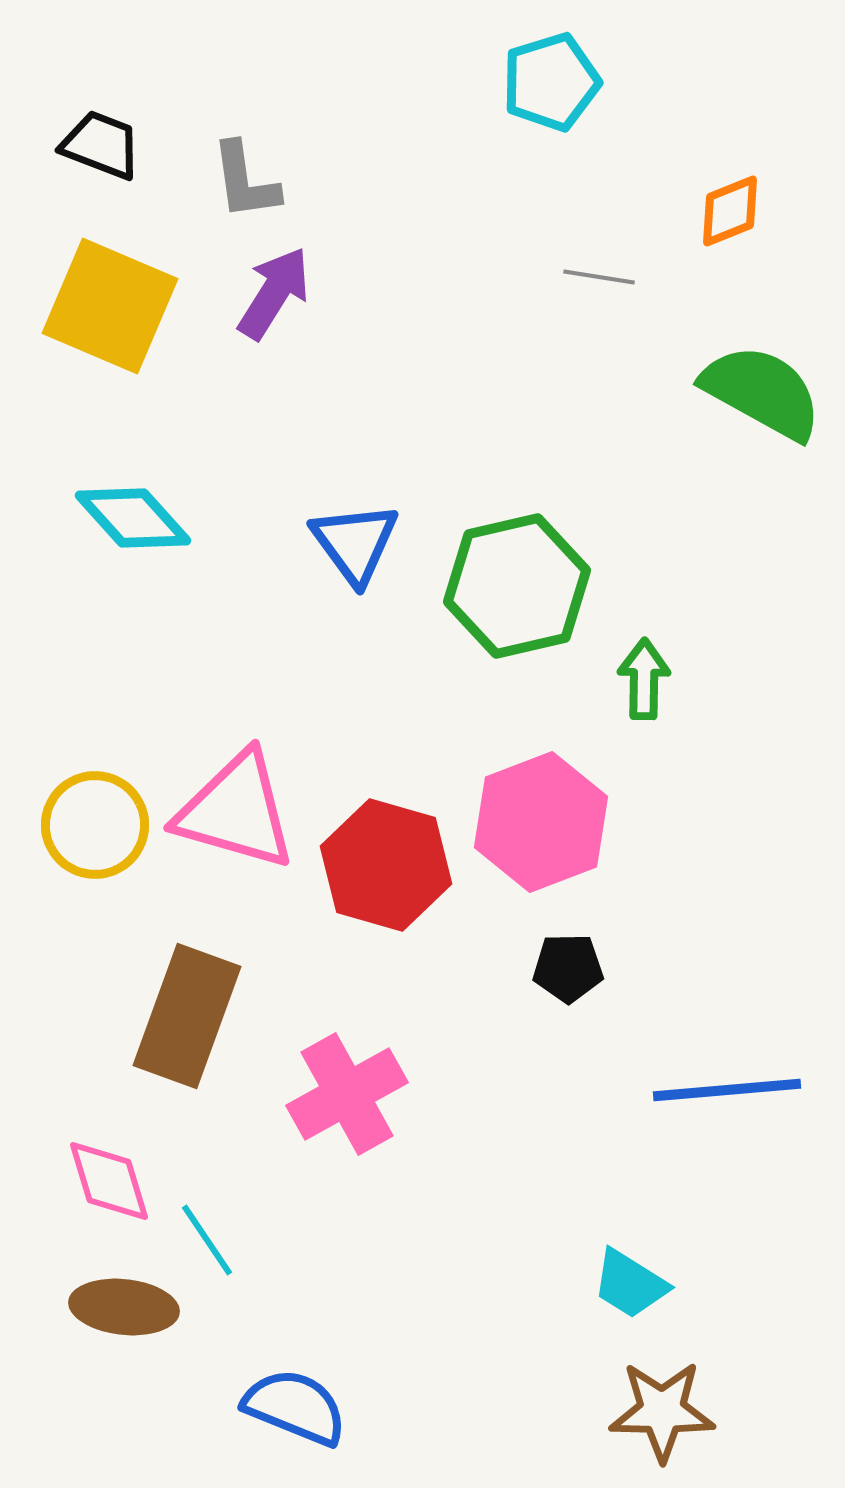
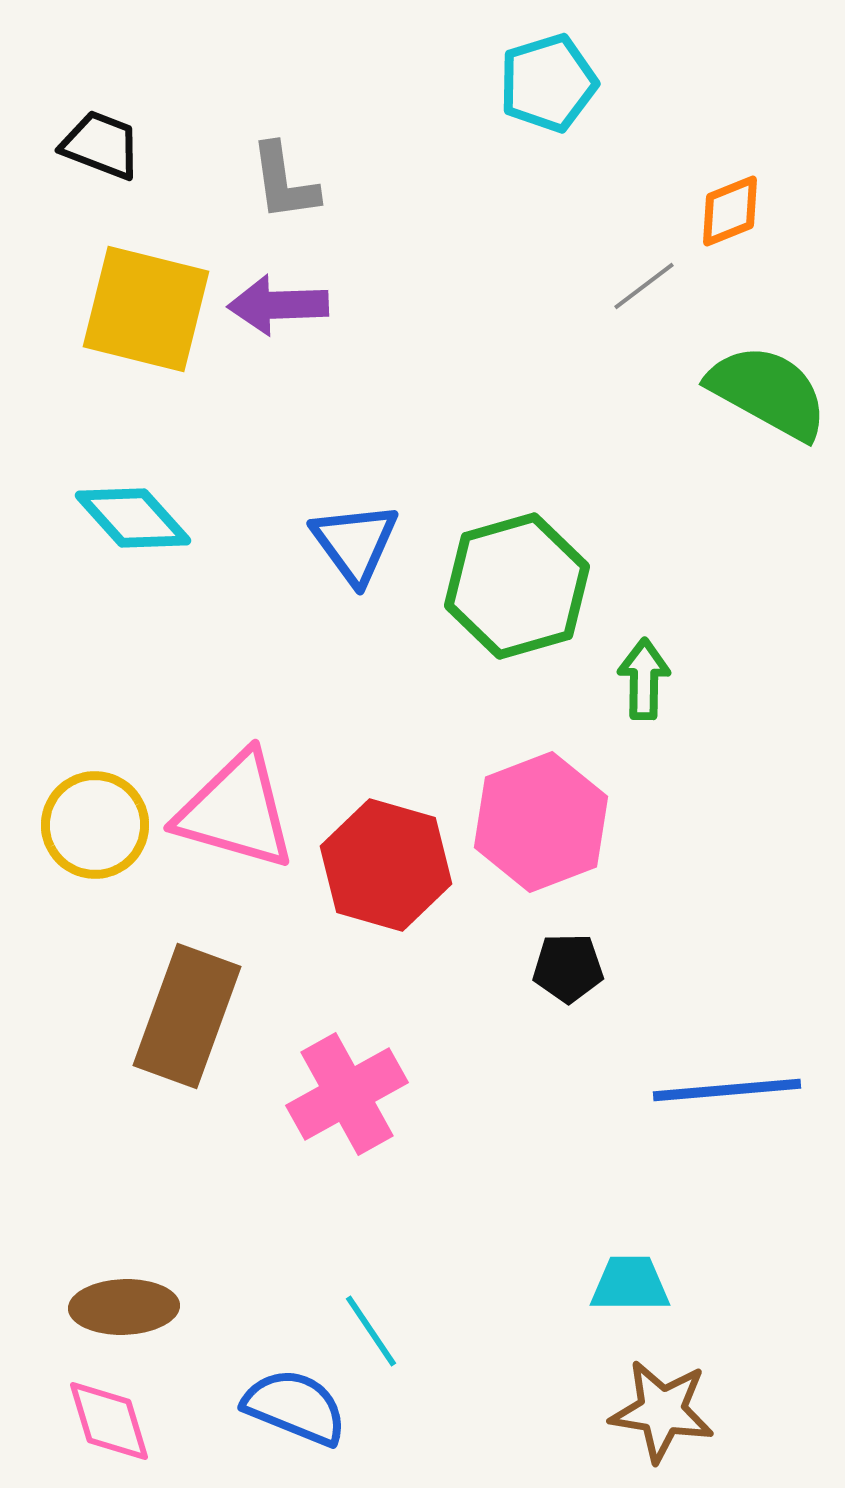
cyan pentagon: moved 3 px left, 1 px down
gray L-shape: moved 39 px right, 1 px down
gray line: moved 45 px right, 9 px down; rotated 46 degrees counterclockwise
purple arrow: moved 4 px right, 12 px down; rotated 124 degrees counterclockwise
yellow square: moved 36 px right, 3 px down; rotated 9 degrees counterclockwise
green semicircle: moved 6 px right
green hexagon: rotated 3 degrees counterclockwise
pink diamond: moved 240 px down
cyan line: moved 164 px right, 91 px down
cyan trapezoid: rotated 148 degrees clockwise
brown ellipse: rotated 8 degrees counterclockwise
brown star: rotated 8 degrees clockwise
